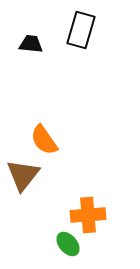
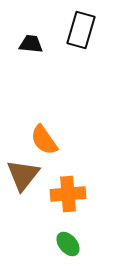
orange cross: moved 20 px left, 21 px up
